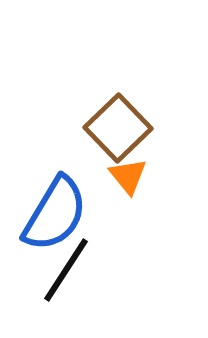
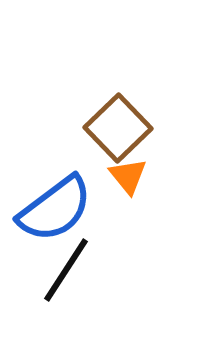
blue semicircle: moved 5 px up; rotated 22 degrees clockwise
